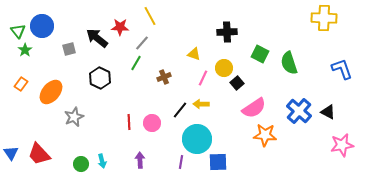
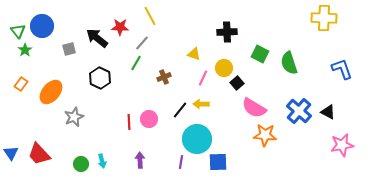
pink semicircle: rotated 65 degrees clockwise
pink circle: moved 3 px left, 4 px up
